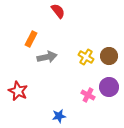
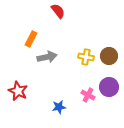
yellow cross: rotated 21 degrees counterclockwise
blue star: moved 9 px up
